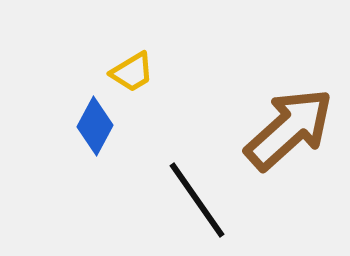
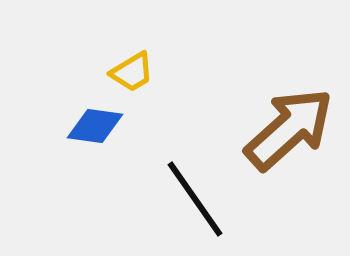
blue diamond: rotated 70 degrees clockwise
black line: moved 2 px left, 1 px up
